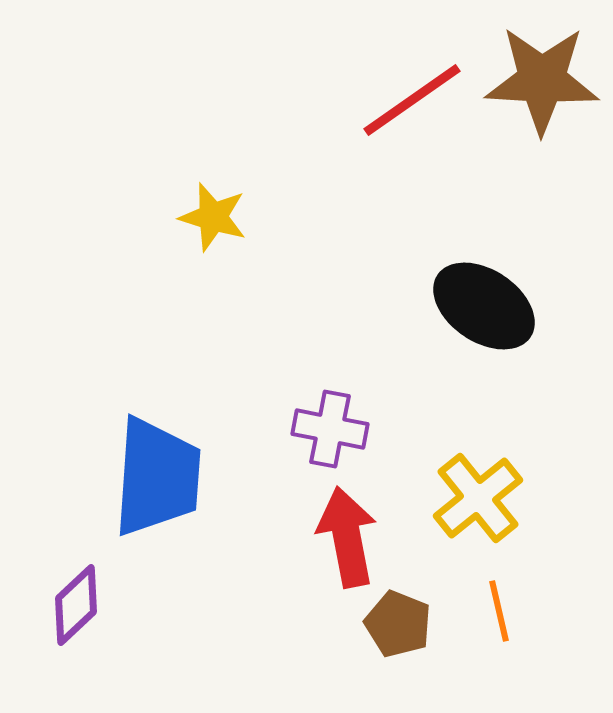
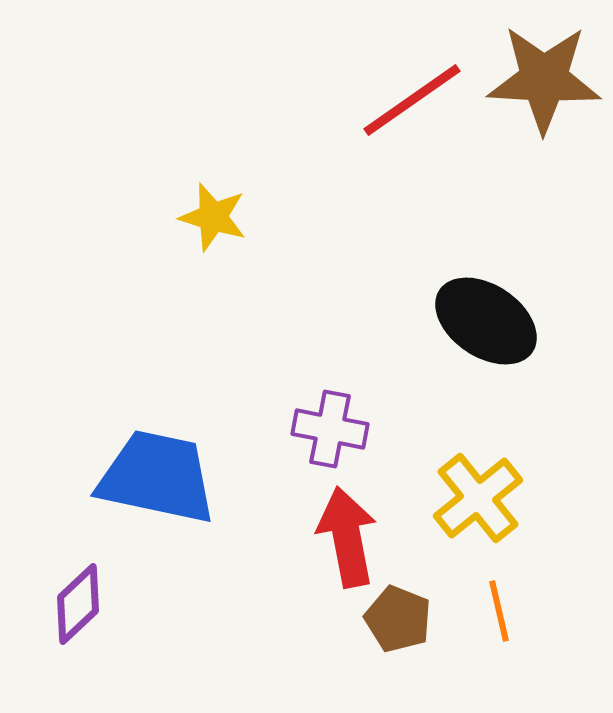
brown star: moved 2 px right, 1 px up
black ellipse: moved 2 px right, 15 px down
blue trapezoid: rotated 82 degrees counterclockwise
purple diamond: moved 2 px right, 1 px up
brown pentagon: moved 5 px up
